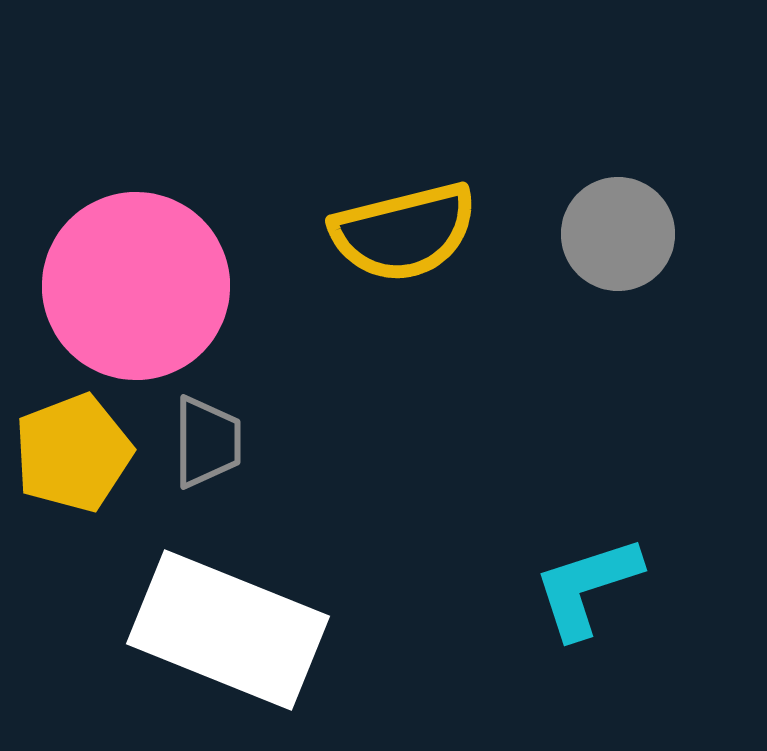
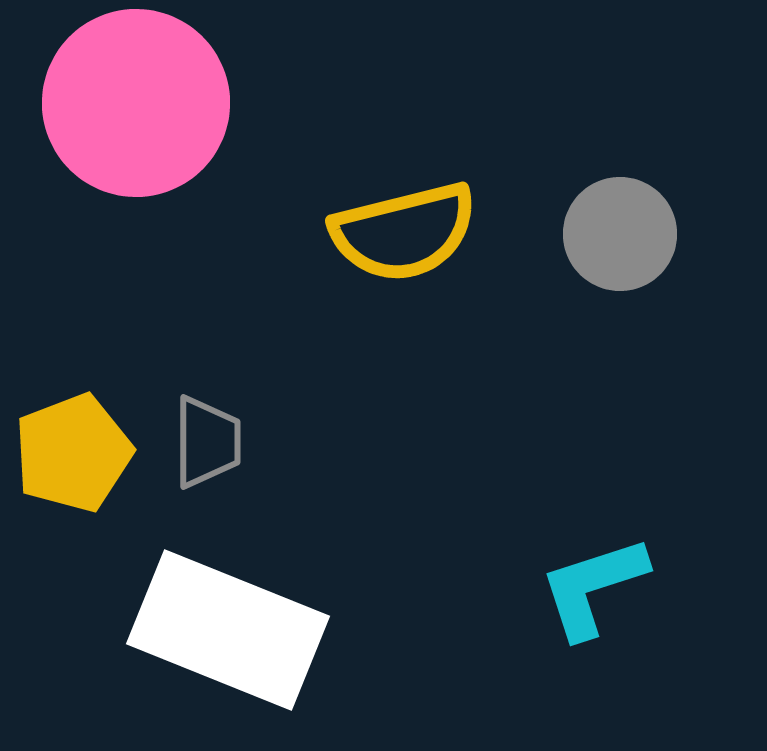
gray circle: moved 2 px right
pink circle: moved 183 px up
cyan L-shape: moved 6 px right
